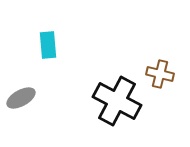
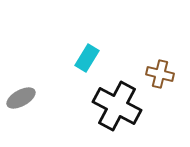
cyan rectangle: moved 39 px right, 13 px down; rotated 36 degrees clockwise
black cross: moved 5 px down
